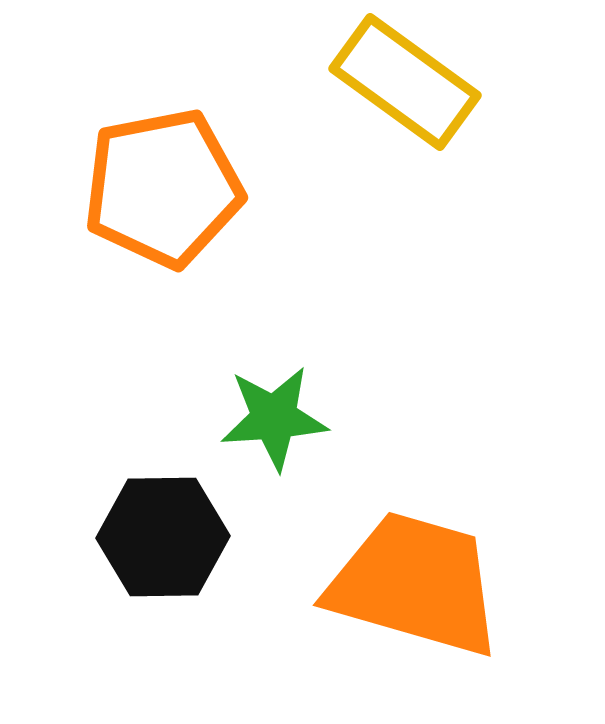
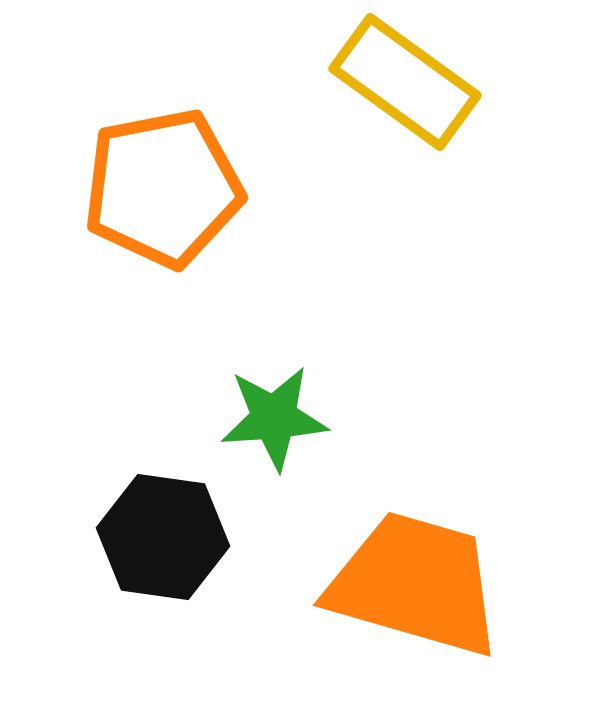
black hexagon: rotated 9 degrees clockwise
